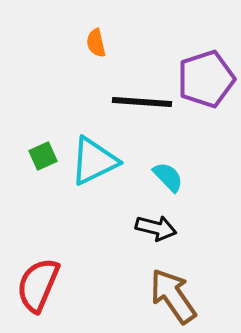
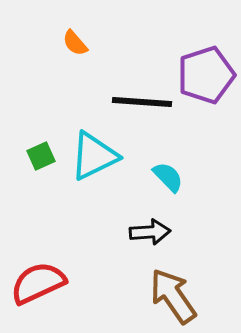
orange semicircle: moved 21 px left; rotated 28 degrees counterclockwise
purple pentagon: moved 4 px up
green square: moved 2 px left
cyan triangle: moved 5 px up
black arrow: moved 6 px left, 4 px down; rotated 18 degrees counterclockwise
red semicircle: moved 2 px up; rotated 42 degrees clockwise
